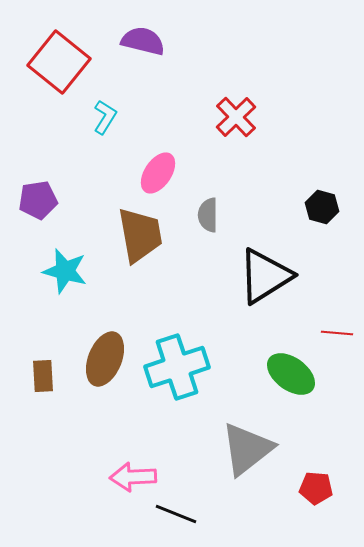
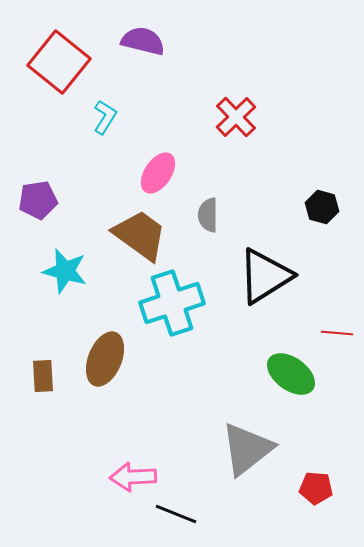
brown trapezoid: rotated 44 degrees counterclockwise
cyan cross: moved 5 px left, 64 px up
